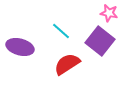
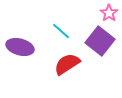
pink star: rotated 24 degrees clockwise
